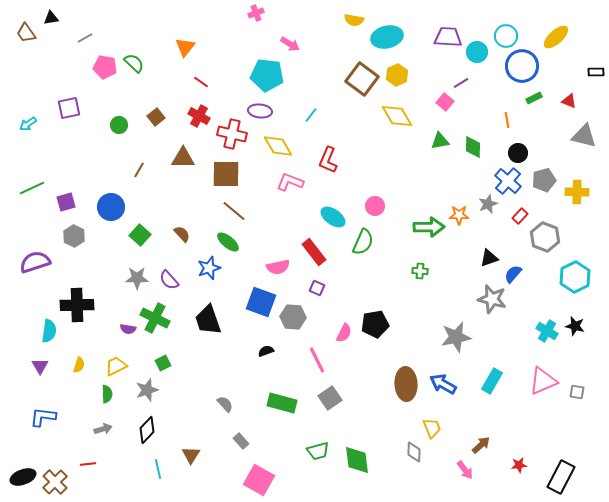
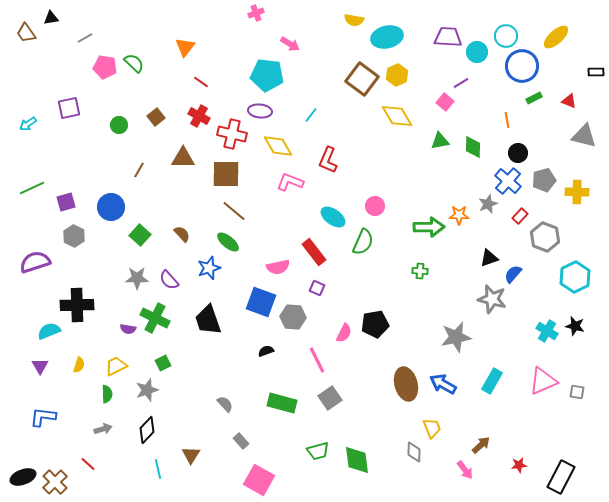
cyan semicircle at (49, 331): rotated 120 degrees counterclockwise
brown ellipse at (406, 384): rotated 12 degrees counterclockwise
red line at (88, 464): rotated 49 degrees clockwise
